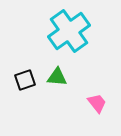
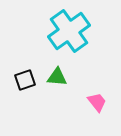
pink trapezoid: moved 1 px up
